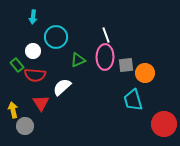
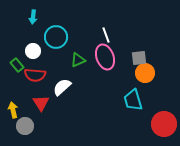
pink ellipse: rotated 20 degrees counterclockwise
gray square: moved 13 px right, 7 px up
